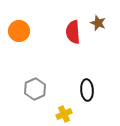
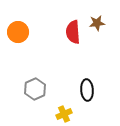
brown star: moved 1 px left; rotated 28 degrees counterclockwise
orange circle: moved 1 px left, 1 px down
